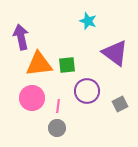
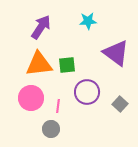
cyan star: rotated 24 degrees counterclockwise
purple arrow: moved 20 px right, 10 px up; rotated 45 degrees clockwise
purple triangle: moved 1 px right
purple circle: moved 1 px down
pink circle: moved 1 px left
gray square: rotated 21 degrees counterclockwise
gray circle: moved 6 px left, 1 px down
